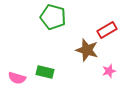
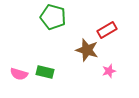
pink semicircle: moved 2 px right, 4 px up
